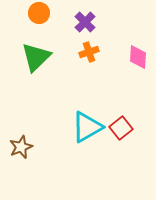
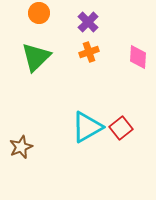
purple cross: moved 3 px right
